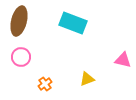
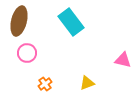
cyan rectangle: moved 2 px left, 1 px up; rotated 32 degrees clockwise
pink circle: moved 6 px right, 4 px up
yellow triangle: moved 4 px down
